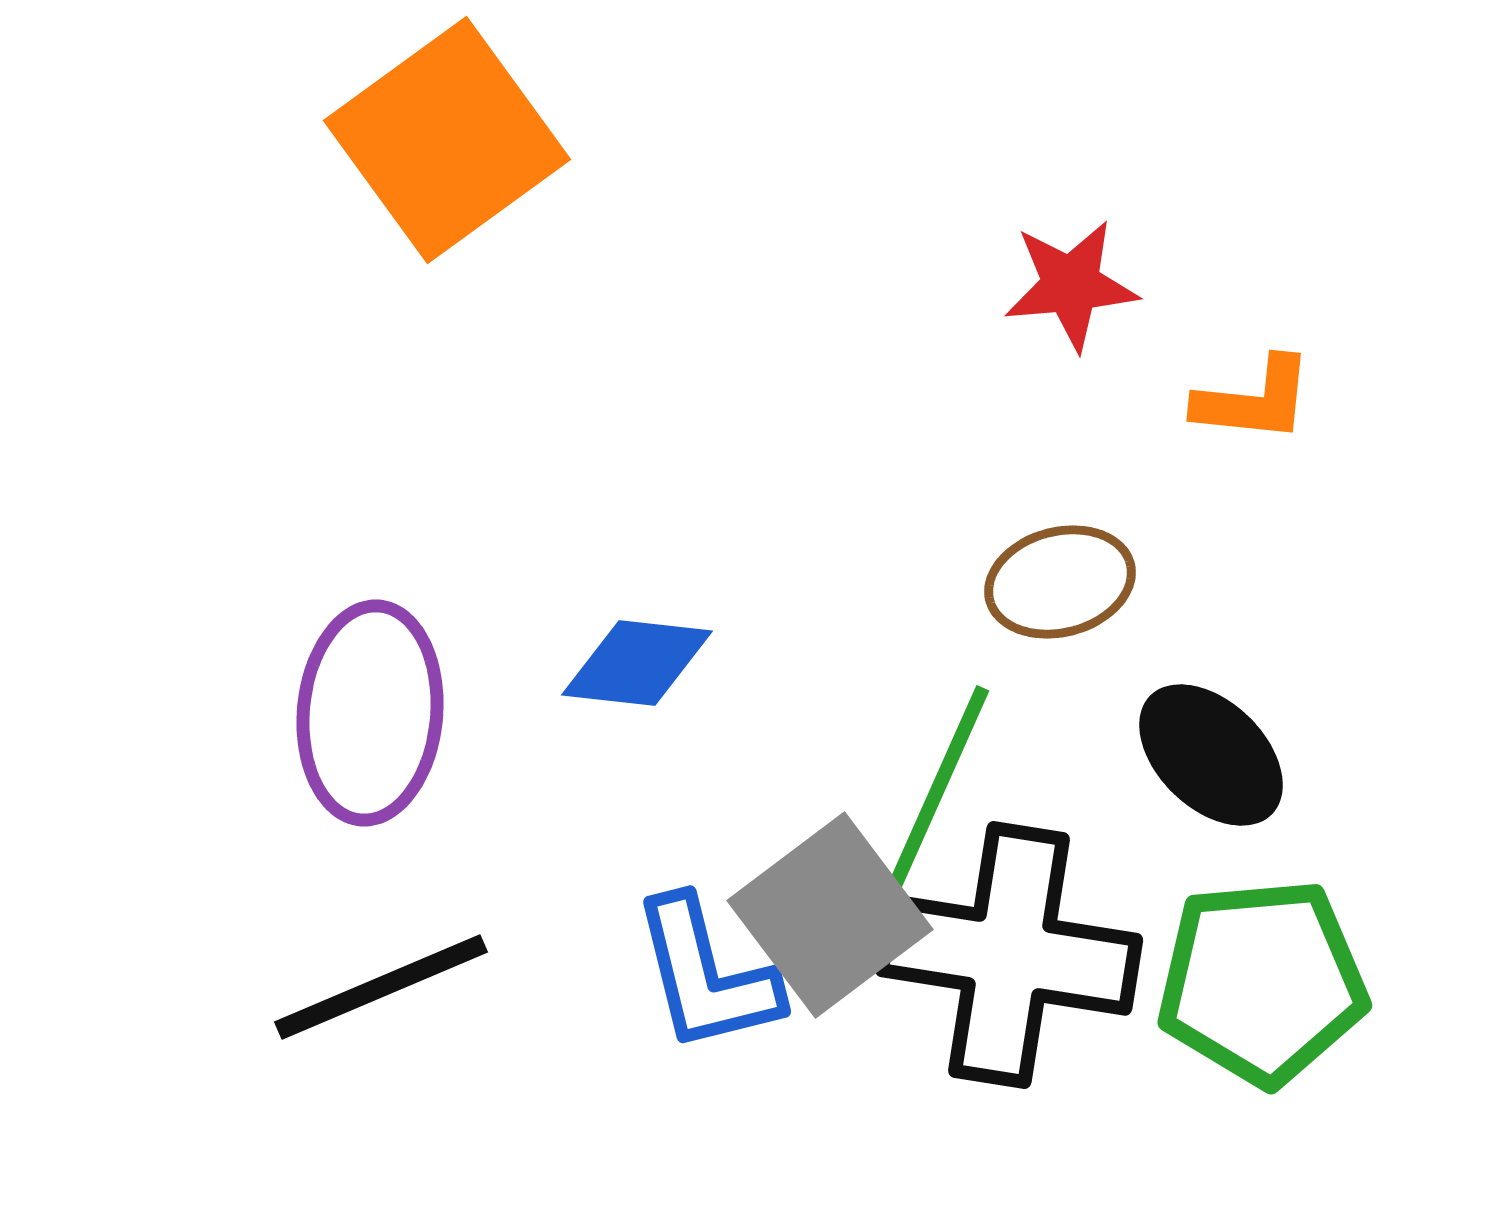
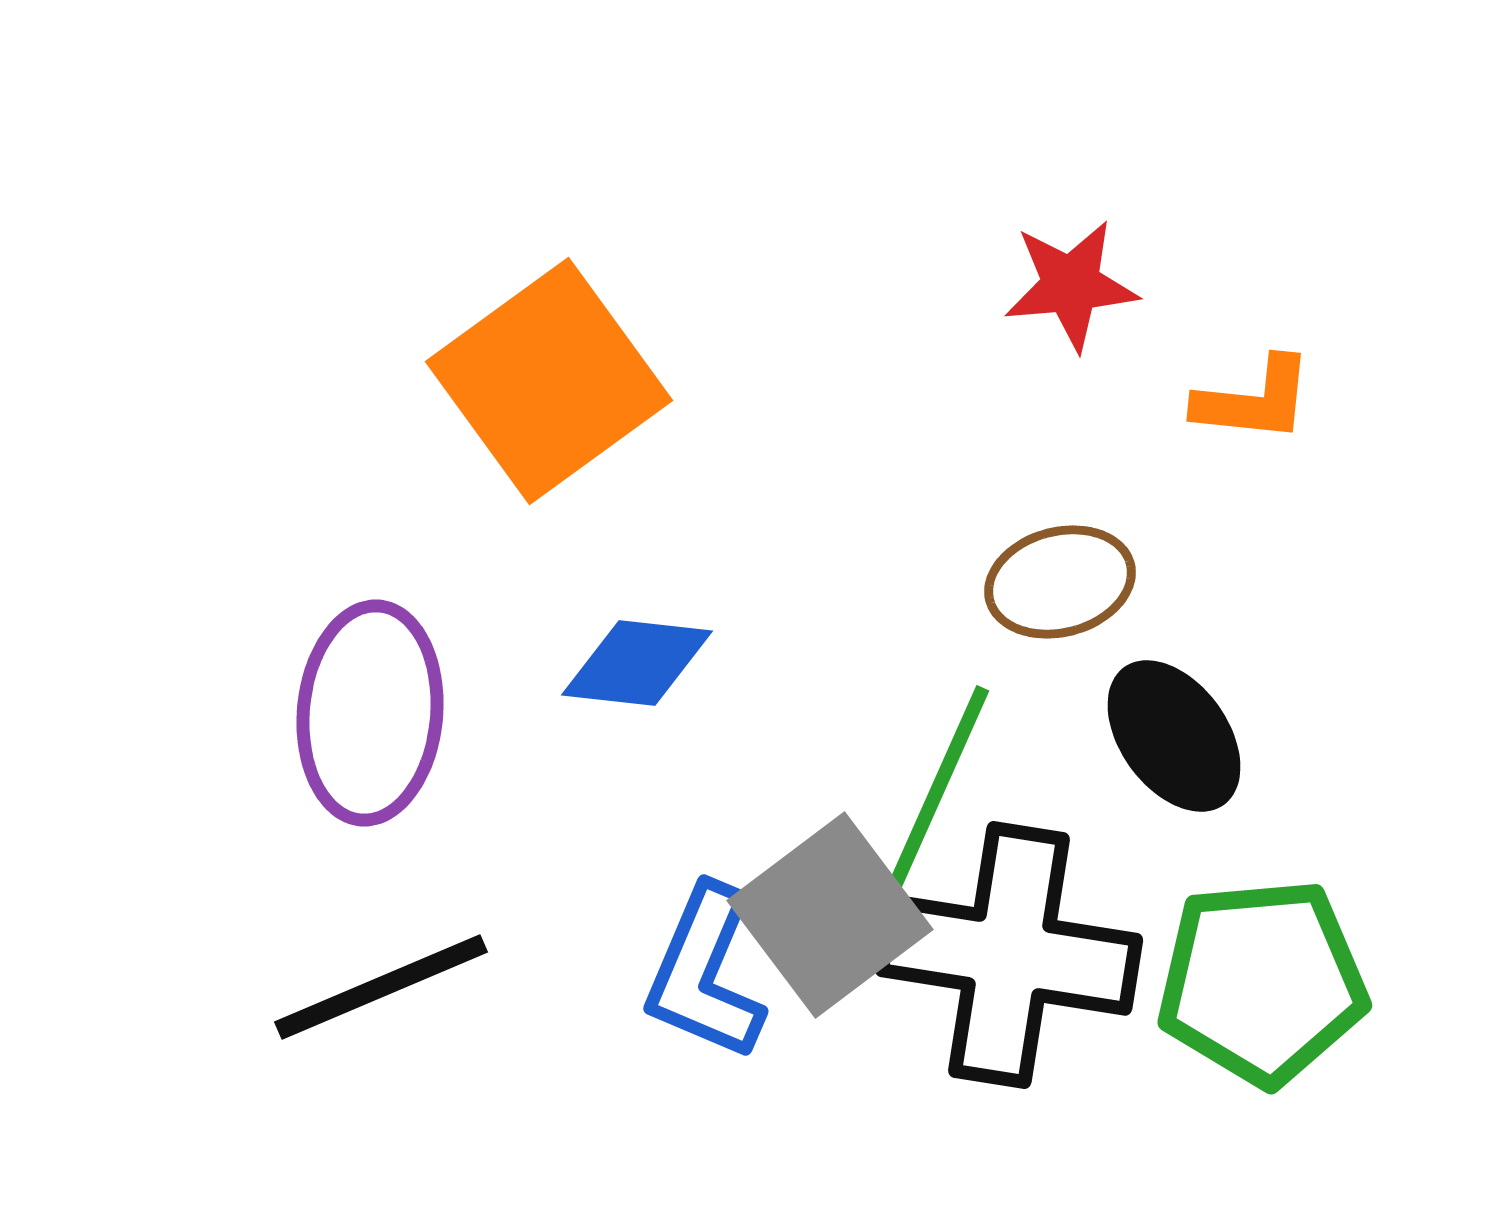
orange square: moved 102 px right, 241 px down
black ellipse: moved 37 px left, 19 px up; rotated 10 degrees clockwise
blue L-shape: moved 1 px left, 2 px up; rotated 37 degrees clockwise
